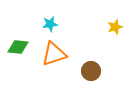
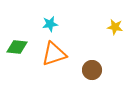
yellow star: rotated 28 degrees clockwise
green diamond: moved 1 px left
brown circle: moved 1 px right, 1 px up
